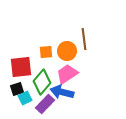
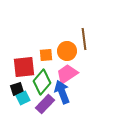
orange square: moved 3 px down
red square: moved 3 px right
blue arrow: rotated 55 degrees clockwise
cyan square: moved 2 px left
